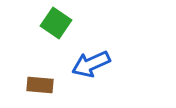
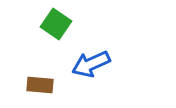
green square: moved 1 px down
